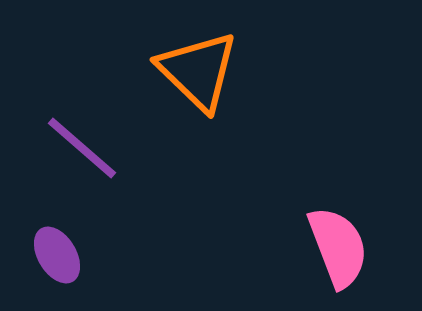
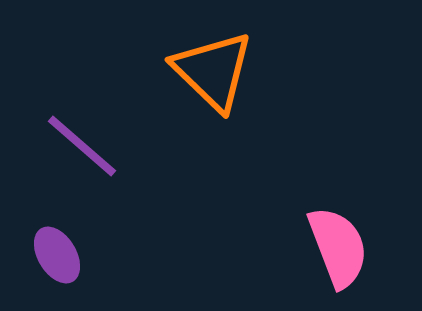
orange triangle: moved 15 px right
purple line: moved 2 px up
